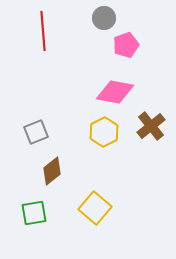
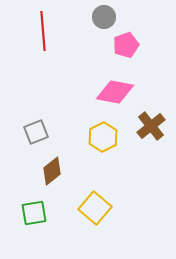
gray circle: moved 1 px up
yellow hexagon: moved 1 px left, 5 px down
